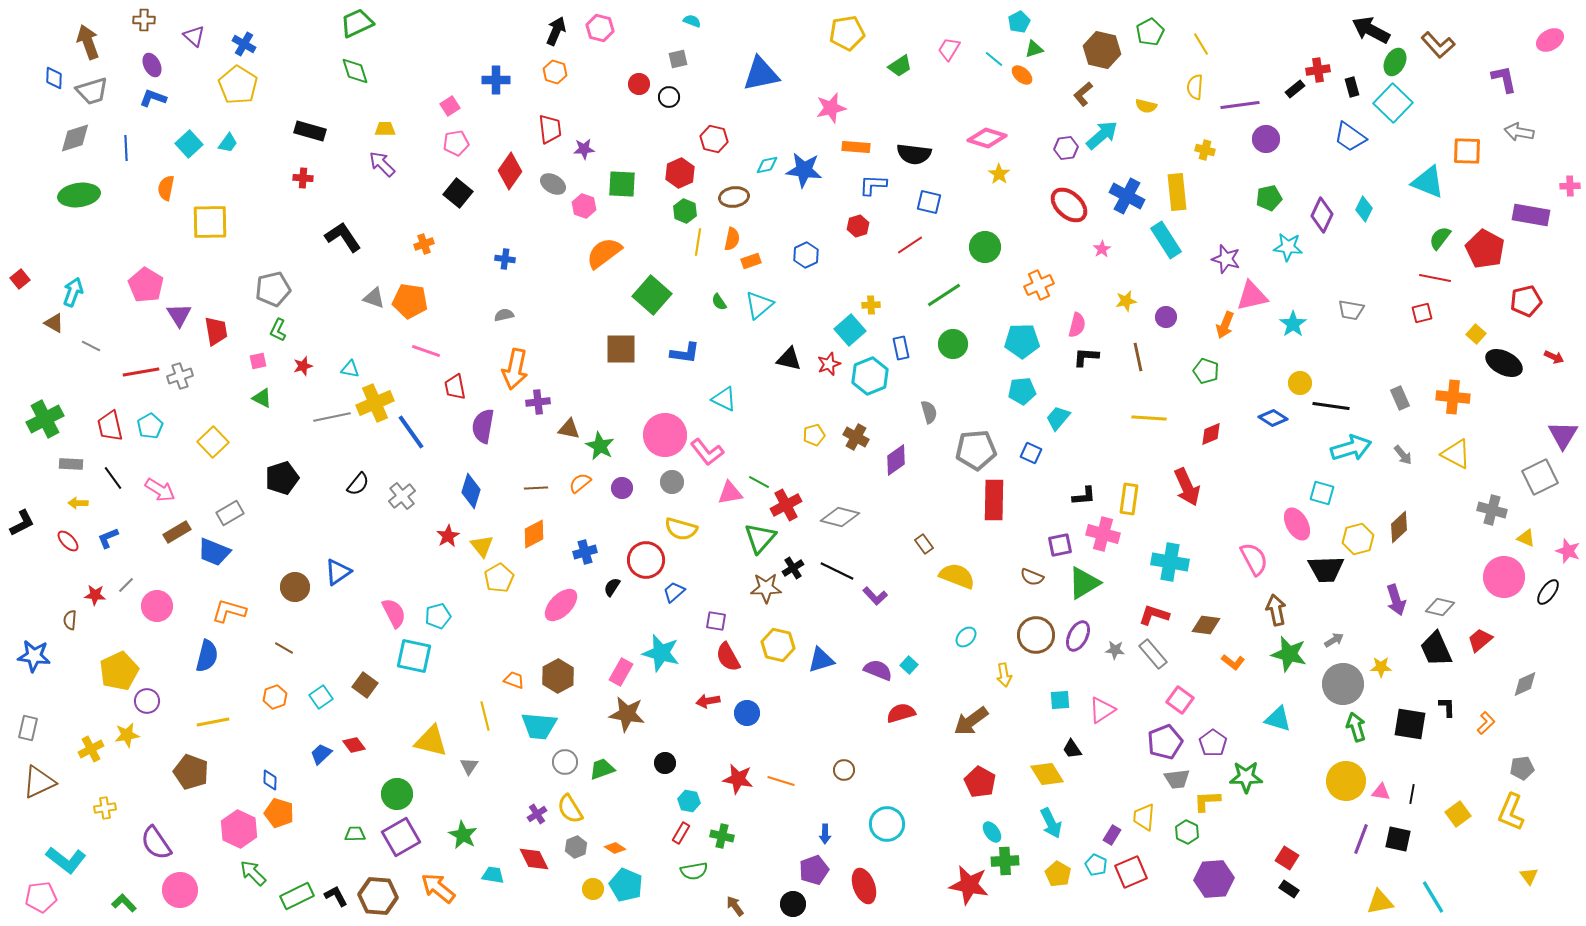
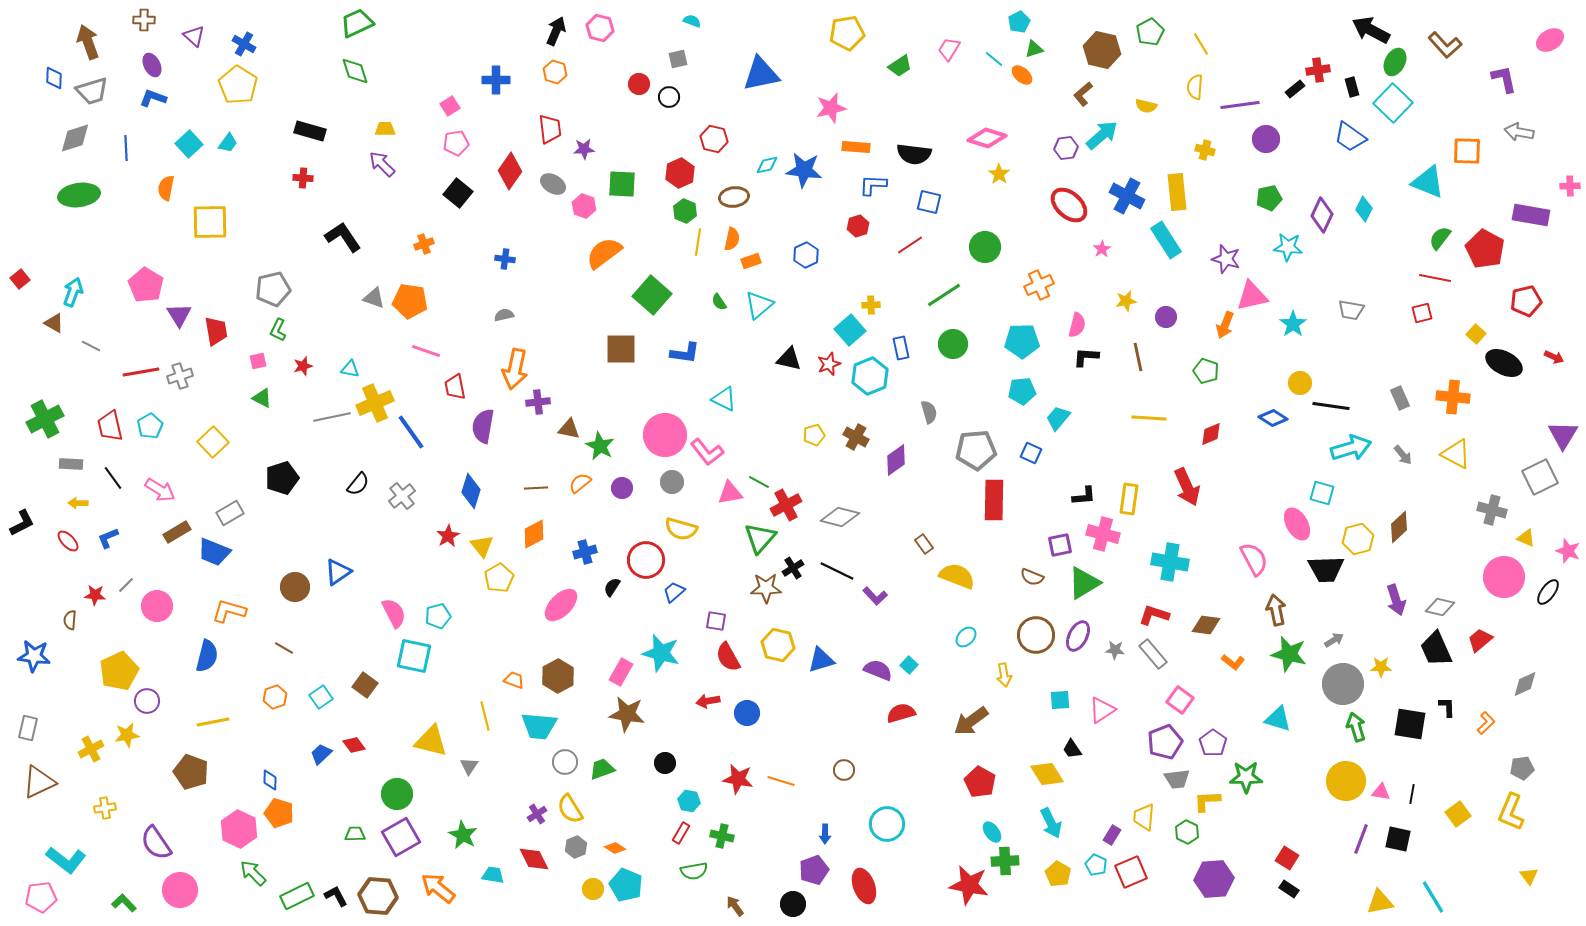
brown L-shape at (1438, 45): moved 7 px right
